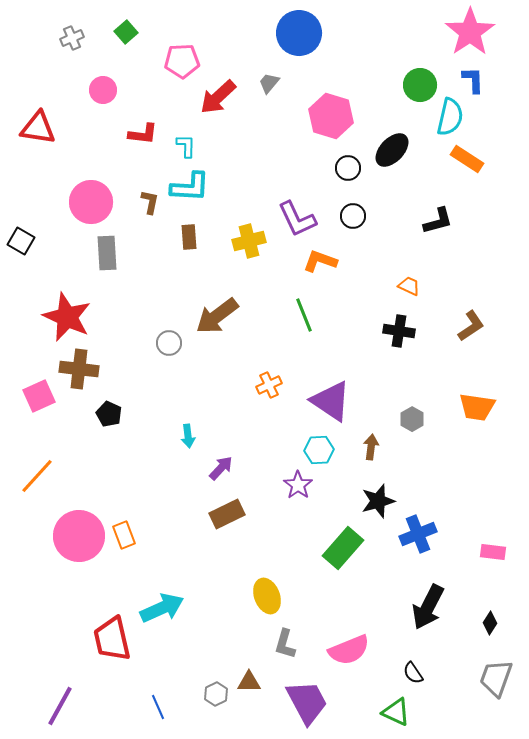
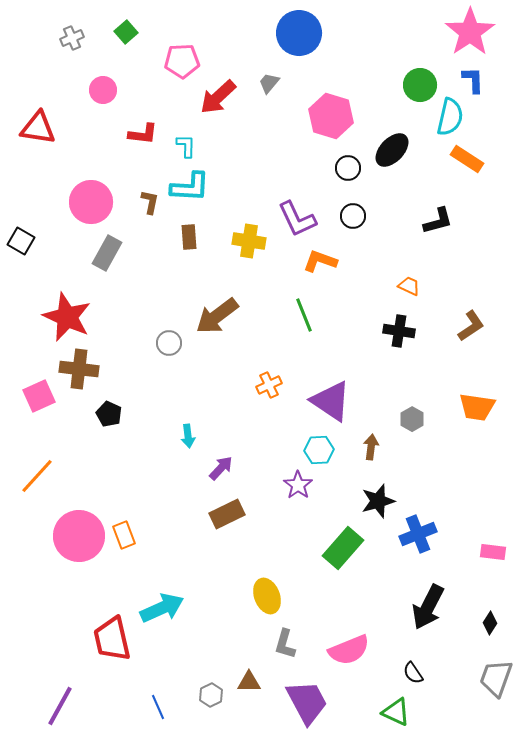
yellow cross at (249, 241): rotated 24 degrees clockwise
gray rectangle at (107, 253): rotated 32 degrees clockwise
gray hexagon at (216, 694): moved 5 px left, 1 px down
